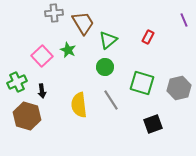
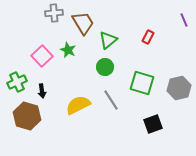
yellow semicircle: moved 1 px left; rotated 70 degrees clockwise
